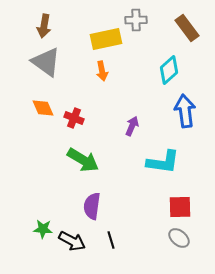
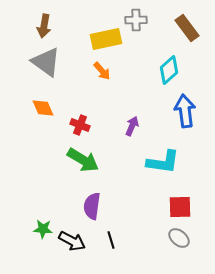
orange arrow: rotated 30 degrees counterclockwise
red cross: moved 6 px right, 7 px down
